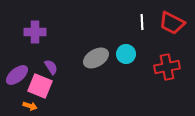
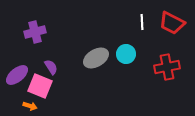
purple cross: rotated 15 degrees counterclockwise
